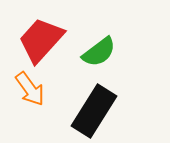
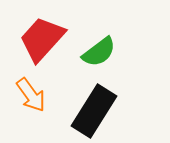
red trapezoid: moved 1 px right, 1 px up
orange arrow: moved 1 px right, 6 px down
